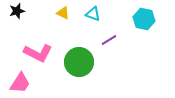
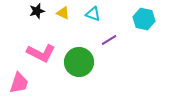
black star: moved 20 px right
pink L-shape: moved 3 px right
pink trapezoid: moved 1 px left; rotated 15 degrees counterclockwise
